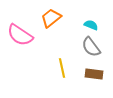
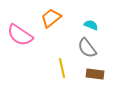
gray semicircle: moved 4 px left, 1 px down
brown rectangle: moved 1 px right
